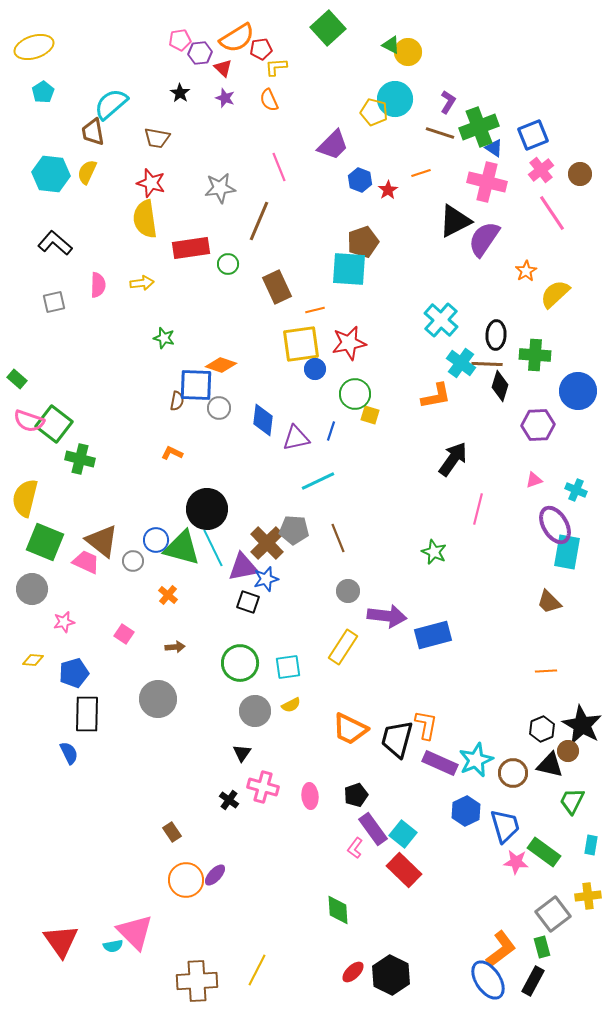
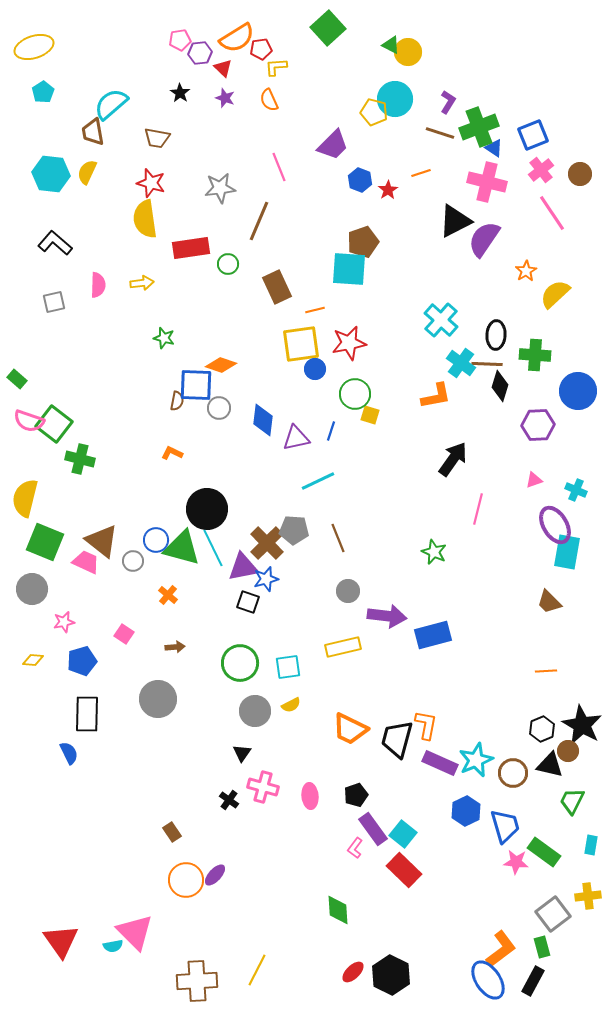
yellow rectangle at (343, 647): rotated 44 degrees clockwise
blue pentagon at (74, 673): moved 8 px right, 12 px up
